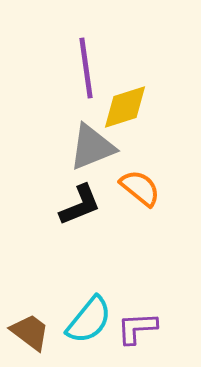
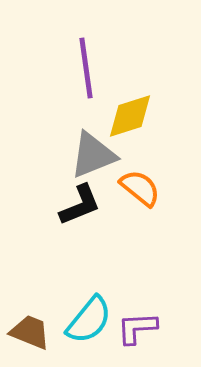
yellow diamond: moved 5 px right, 9 px down
gray triangle: moved 1 px right, 8 px down
brown trapezoid: rotated 15 degrees counterclockwise
